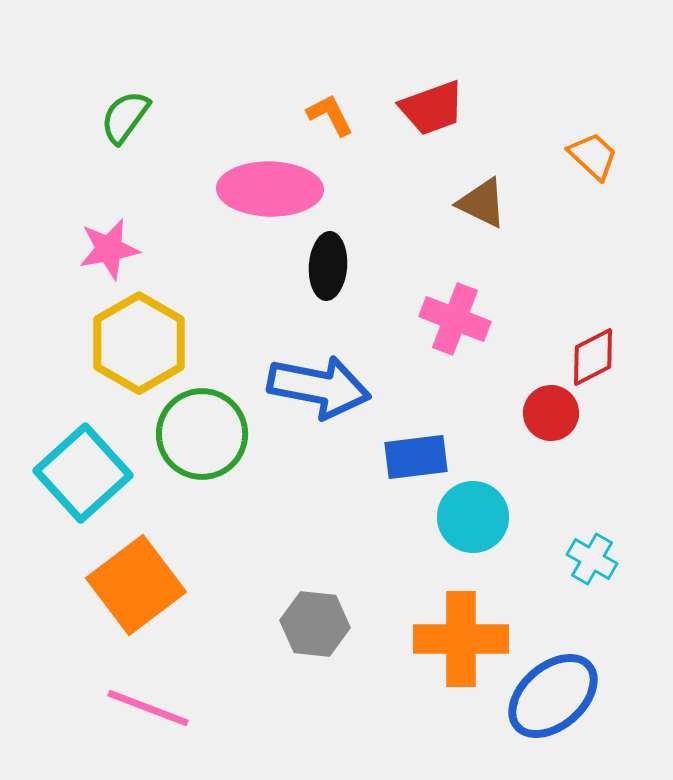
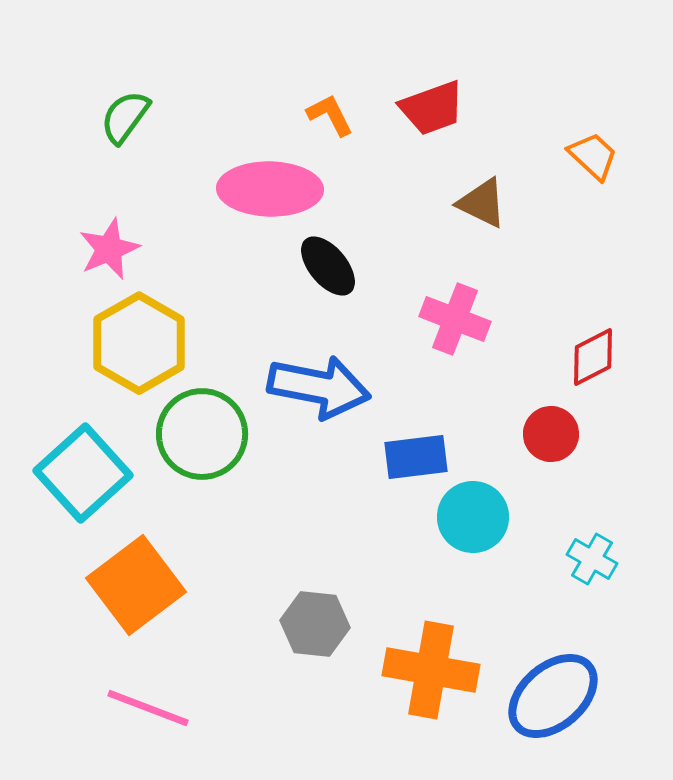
pink star: rotated 12 degrees counterclockwise
black ellipse: rotated 44 degrees counterclockwise
red circle: moved 21 px down
orange cross: moved 30 px left, 31 px down; rotated 10 degrees clockwise
